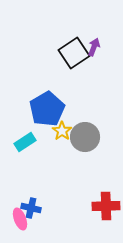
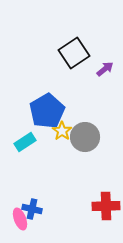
purple arrow: moved 11 px right, 22 px down; rotated 30 degrees clockwise
blue pentagon: moved 2 px down
blue cross: moved 1 px right, 1 px down
